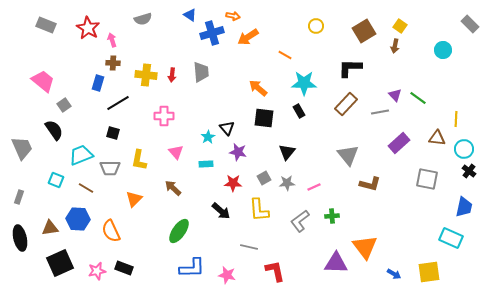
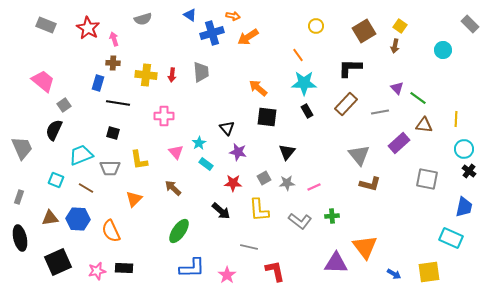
pink arrow at (112, 40): moved 2 px right, 1 px up
orange line at (285, 55): moved 13 px right; rotated 24 degrees clockwise
purple triangle at (395, 95): moved 2 px right, 7 px up
black line at (118, 103): rotated 40 degrees clockwise
black rectangle at (299, 111): moved 8 px right
black square at (264, 118): moved 3 px right, 1 px up
black semicircle at (54, 130): rotated 120 degrees counterclockwise
cyan star at (208, 137): moved 9 px left, 6 px down
brown triangle at (437, 138): moved 13 px left, 13 px up
gray triangle at (348, 155): moved 11 px right
yellow L-shape at (139, 160): rotated 20 degrees counterclockwise
cyan rectangle at (206, 164): rotated 40 degrees clockwise
gray L-shape at (300, 221): rotated 105 degrees counterclockwise
brown triangle at (50, 228): moved 10 px up
black square at (60, 263): moved 2 px left, 1 px up
black rectangle at (124, 268): rotated 18 degrees counterclockwise
pink star at (227, 275): rotated 24 degrees clockwise
